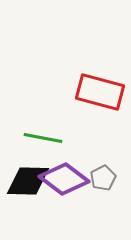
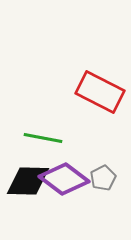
red rectangle: rotated 12 degrees clockwise
